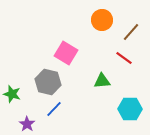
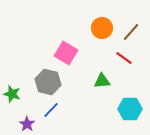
orange circle: moved 8 px down
blue line: moved 3 px left, 1 px down
